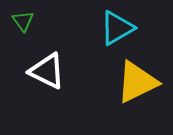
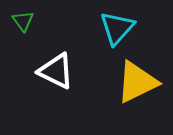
cyan triangle: rotated 18 degrees counterclockwise
white triangle: moved 9 px right
